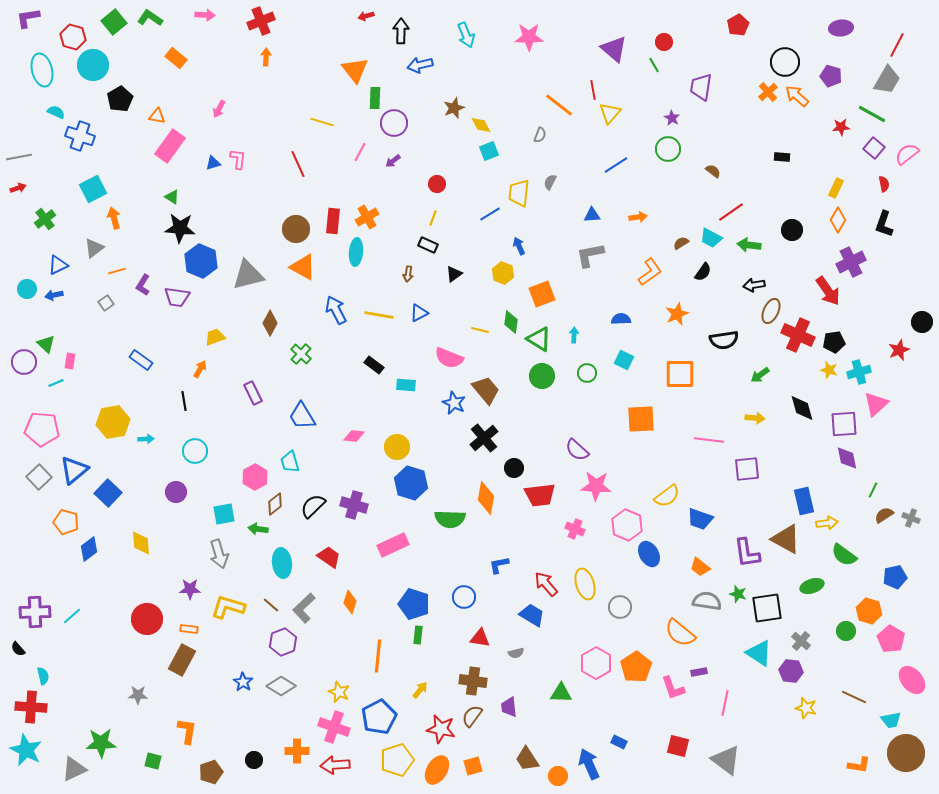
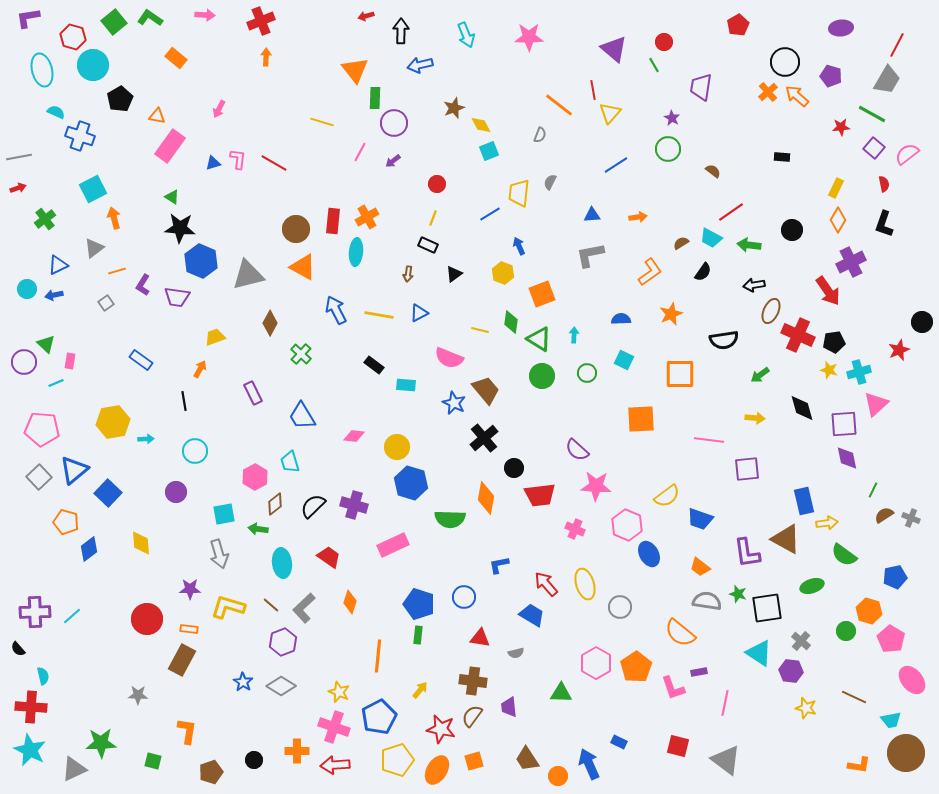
red line at (298, 164): moved 24 px left, 1 px up; rotated 36 degrees counterclockwise
orange star at (677, 314): moved 6 px left
blue pentagon at (414, 604): moved 5 px right
cyan star at (26, 750): moved 4 px right
orange square at (473, 766): moved 1 px right, 5 px up
